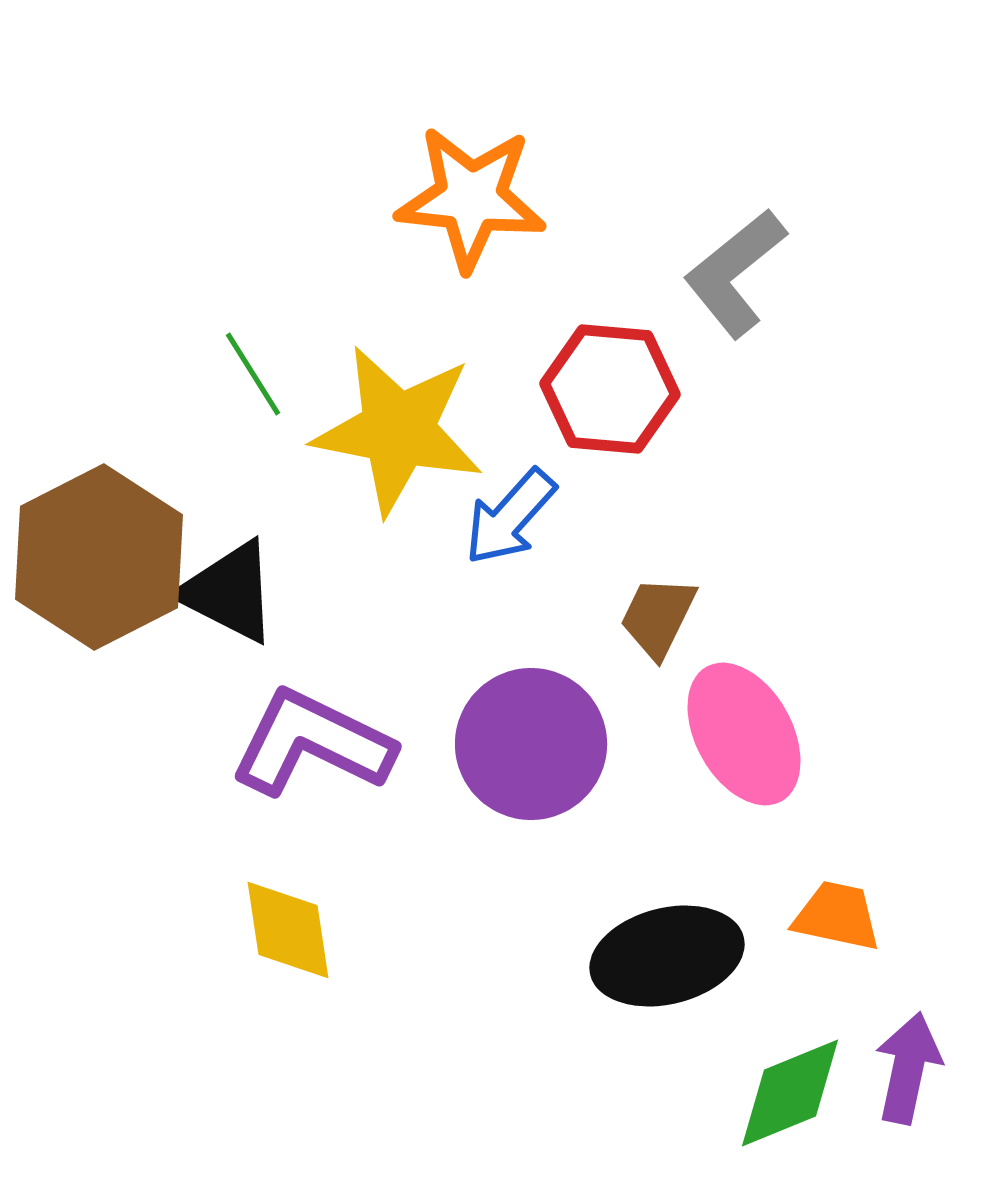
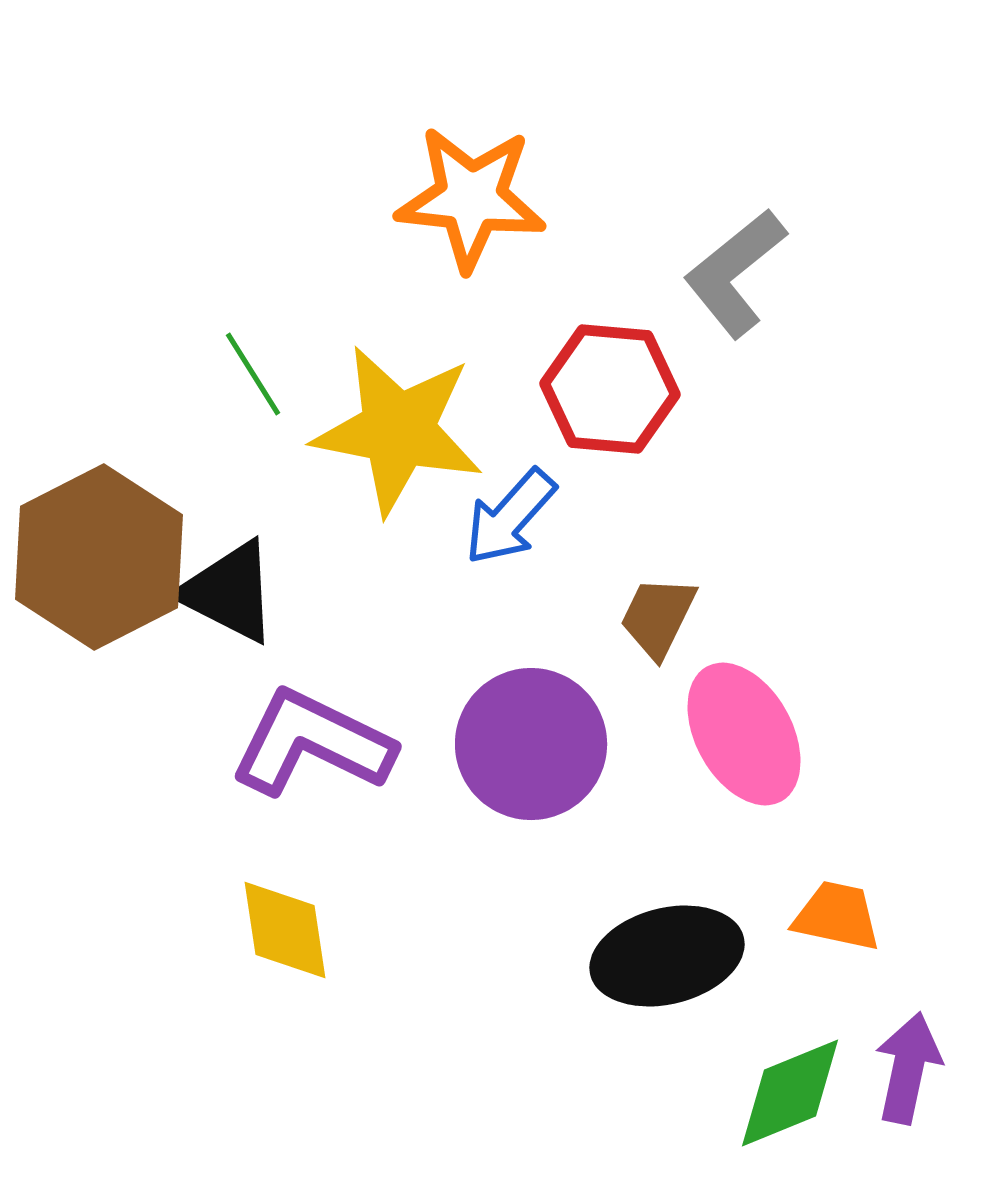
yellow diamond: moved 3 px left
